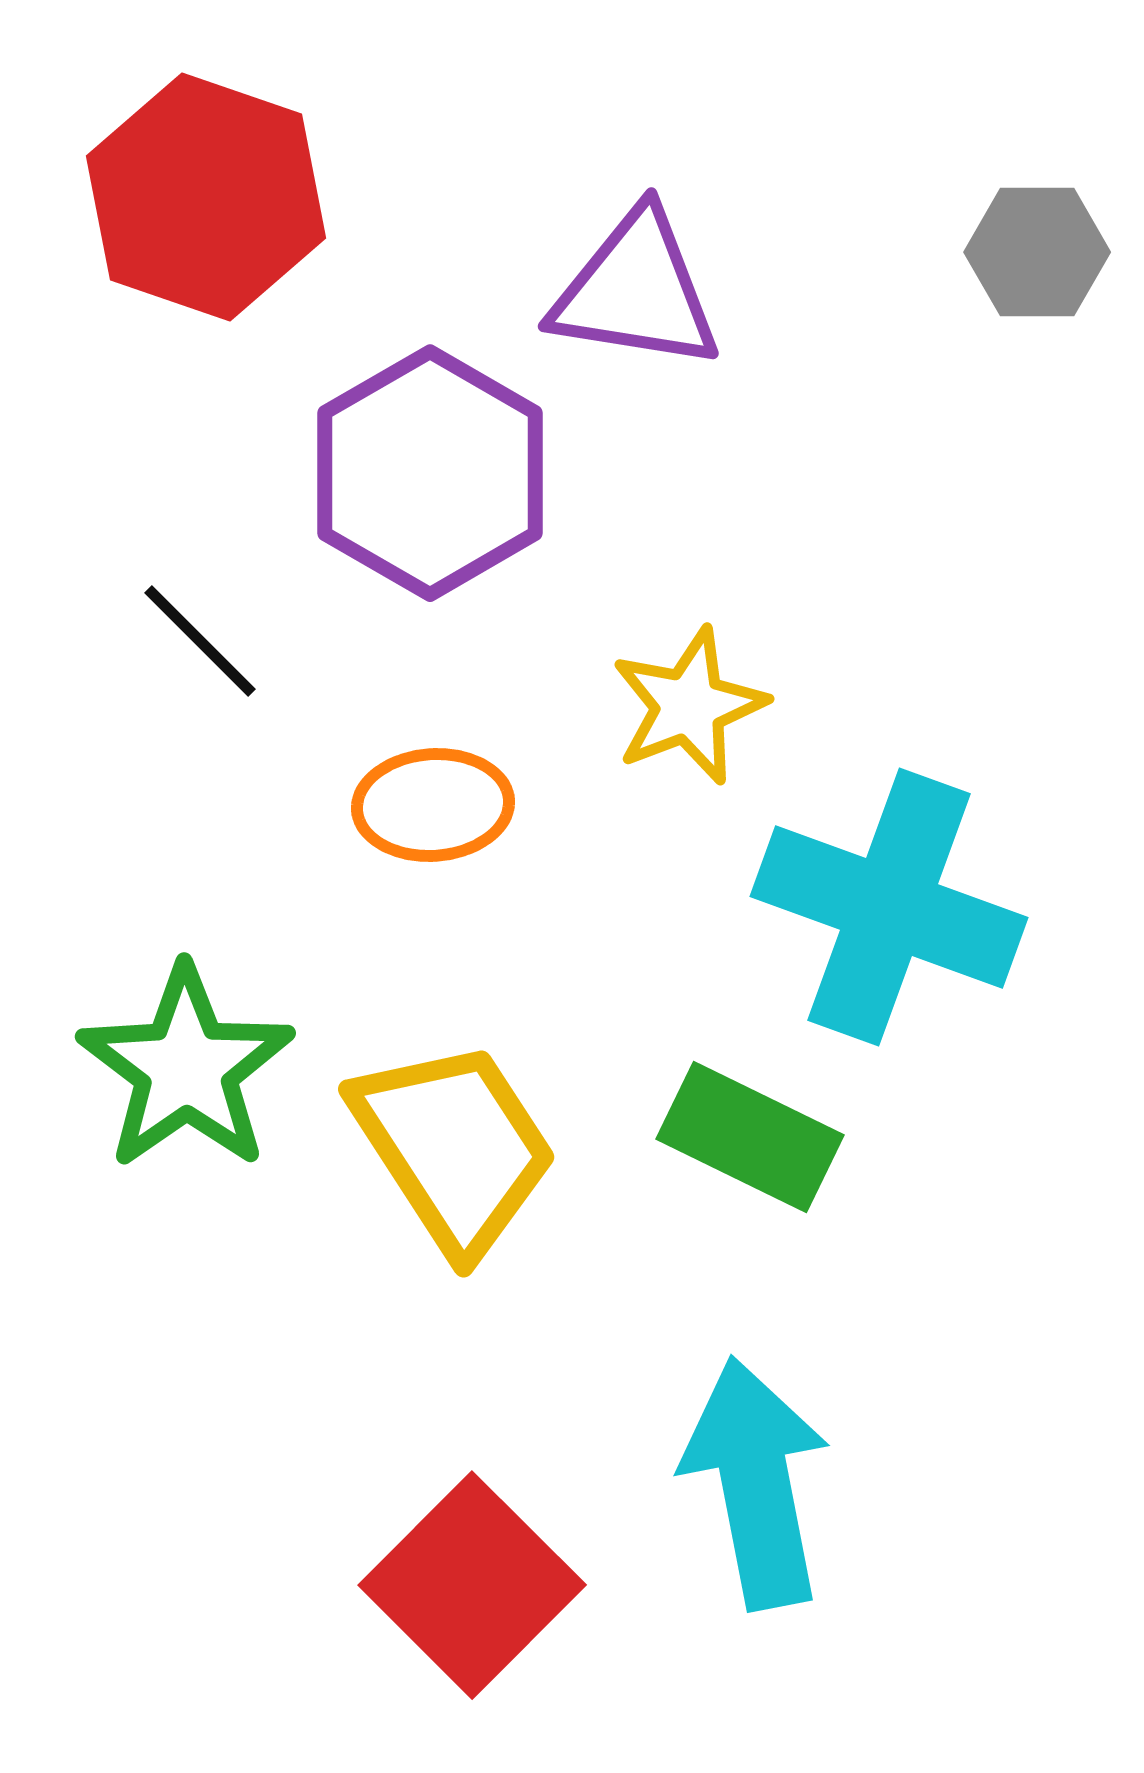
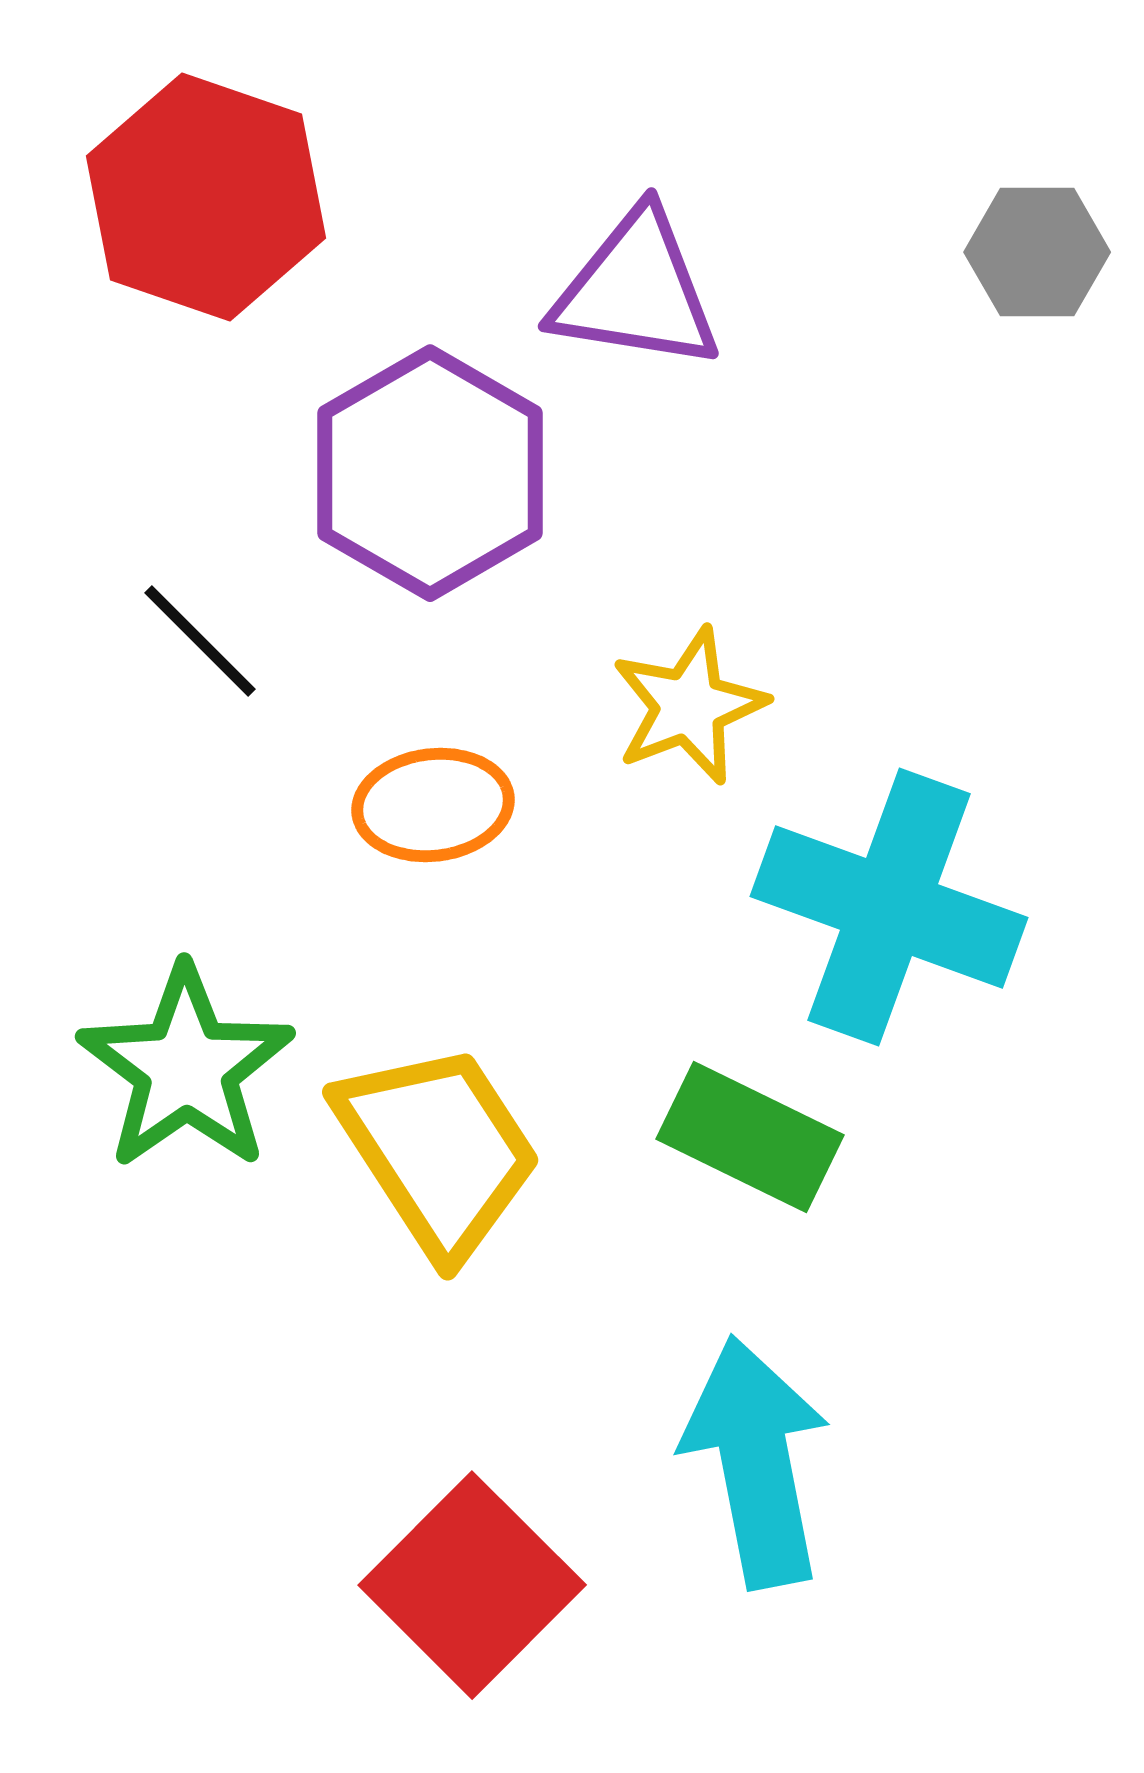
orange ellipse: rotated 3 degrees counterclockwise
yellow trapezoid: moved 16 px left, 3 px down
cyan arrow: moved 21 px up
